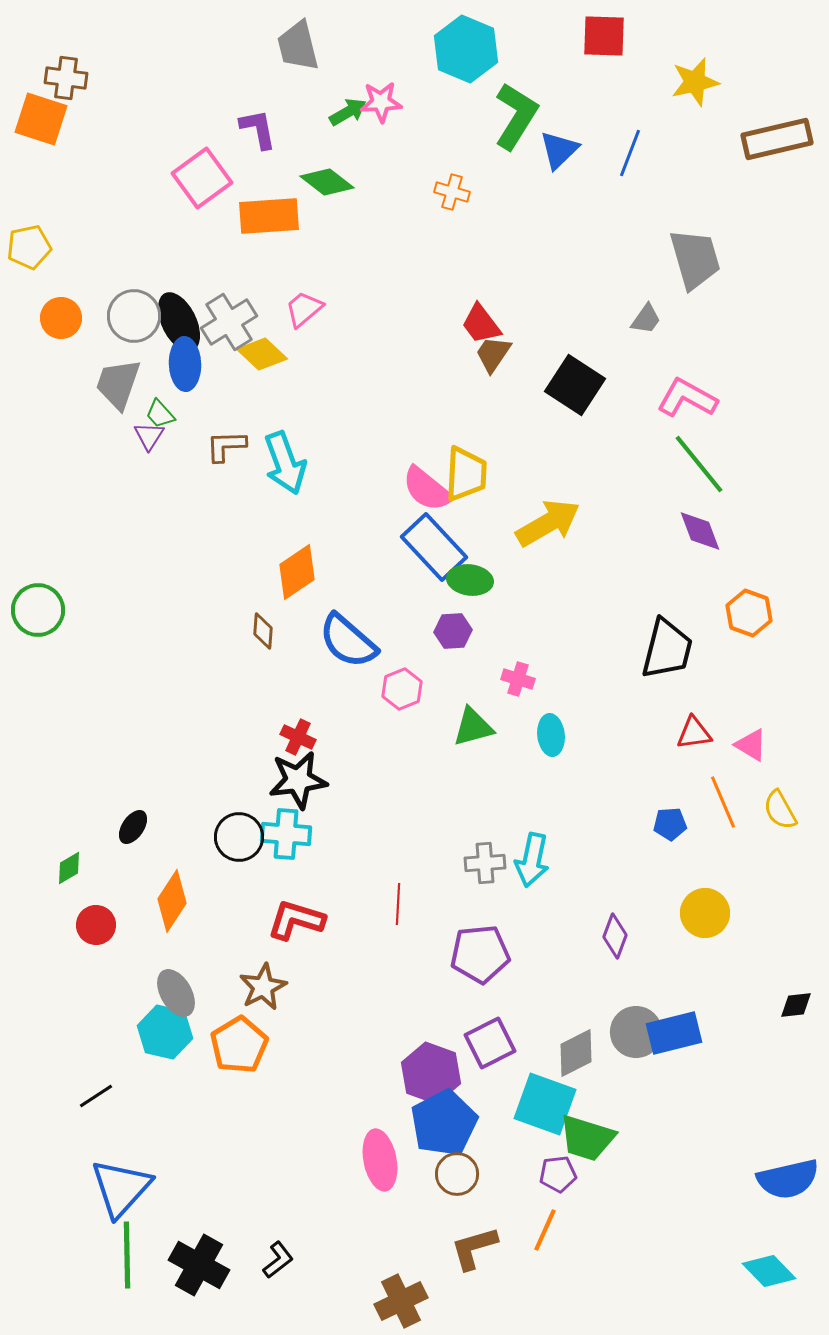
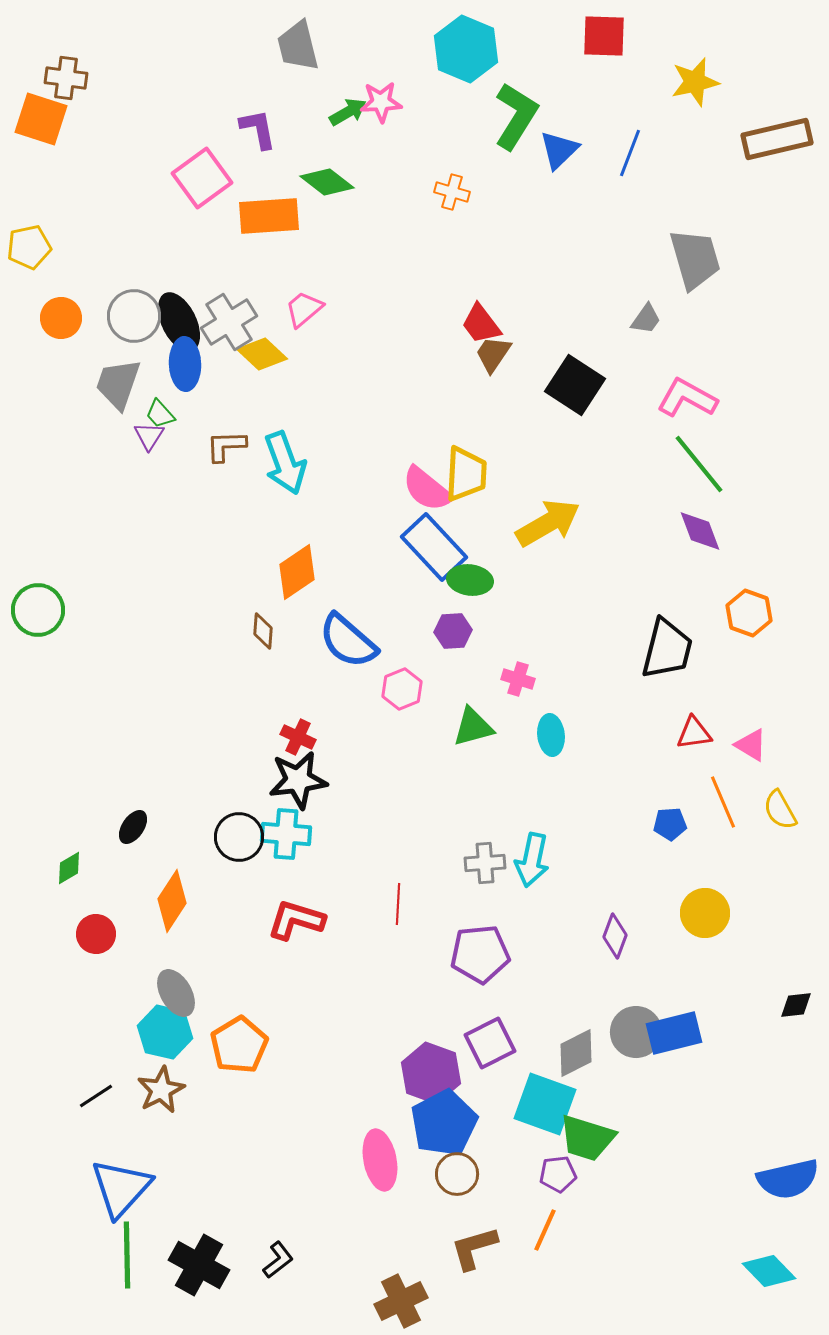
red circle at (96, 925): moved 9 px down
brown star at (263, 987): moved 102 px left, 103 px down
